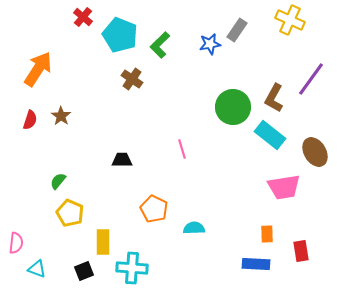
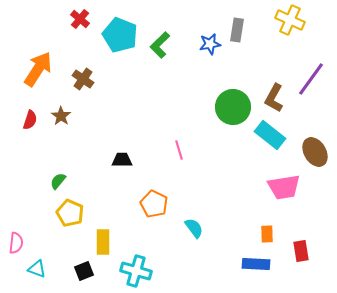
red cross: moved 3 px left, 2 px down
gray rectangle: rotated 25 degrees counterclockwise
brown cross: moved 49 px left
pink line: moved 3 px left, 1 px down
orange pentagon: moved 5 px up
cyan semicircle: rotated 55 degrees clockwise
cyan cross: moved 4 px right, 3 px down; rotated 12 degrees clockwise
